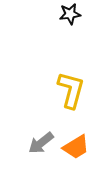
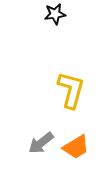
black star: moved 15 px left
